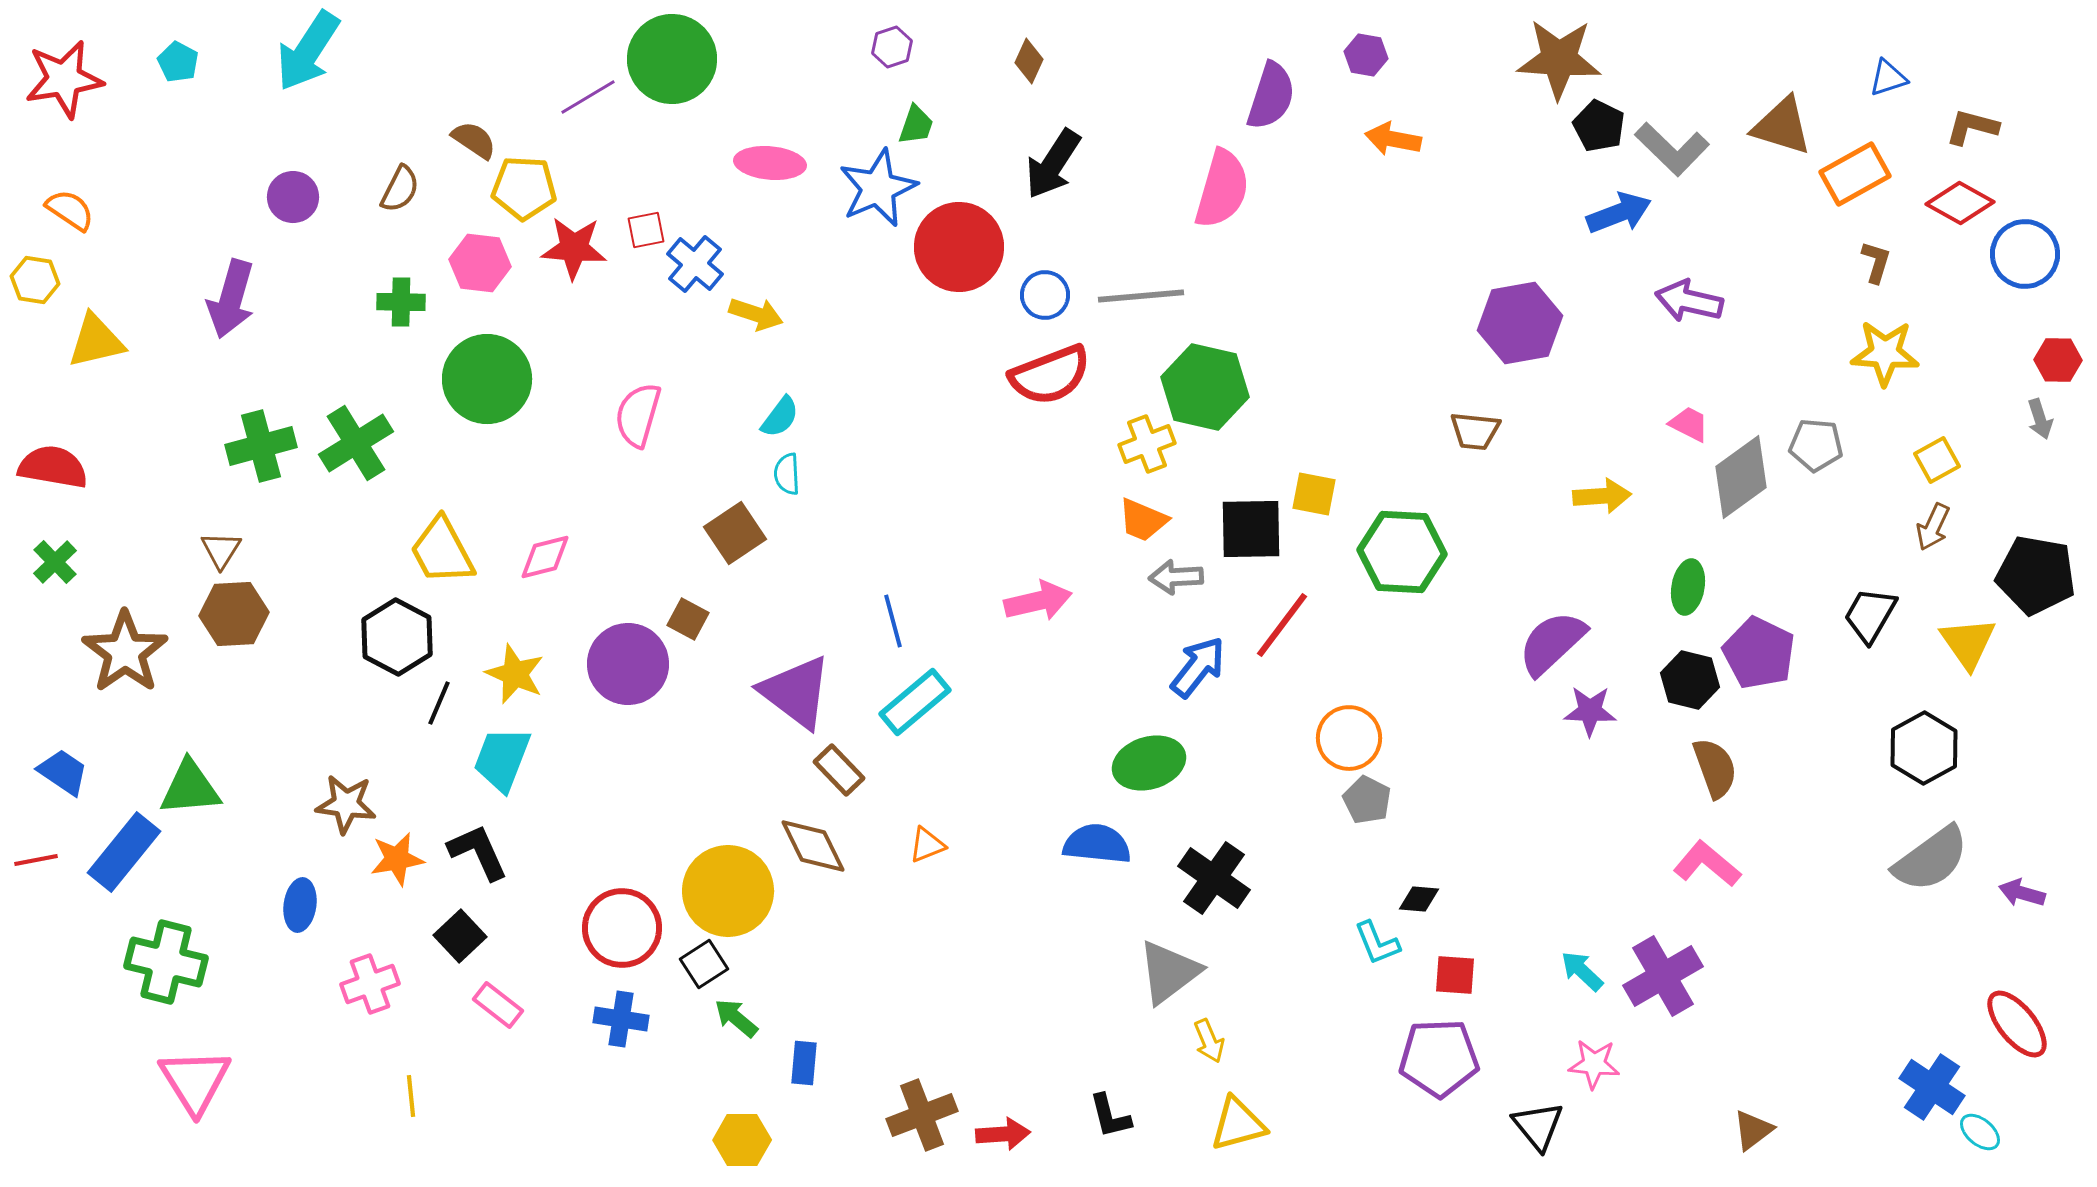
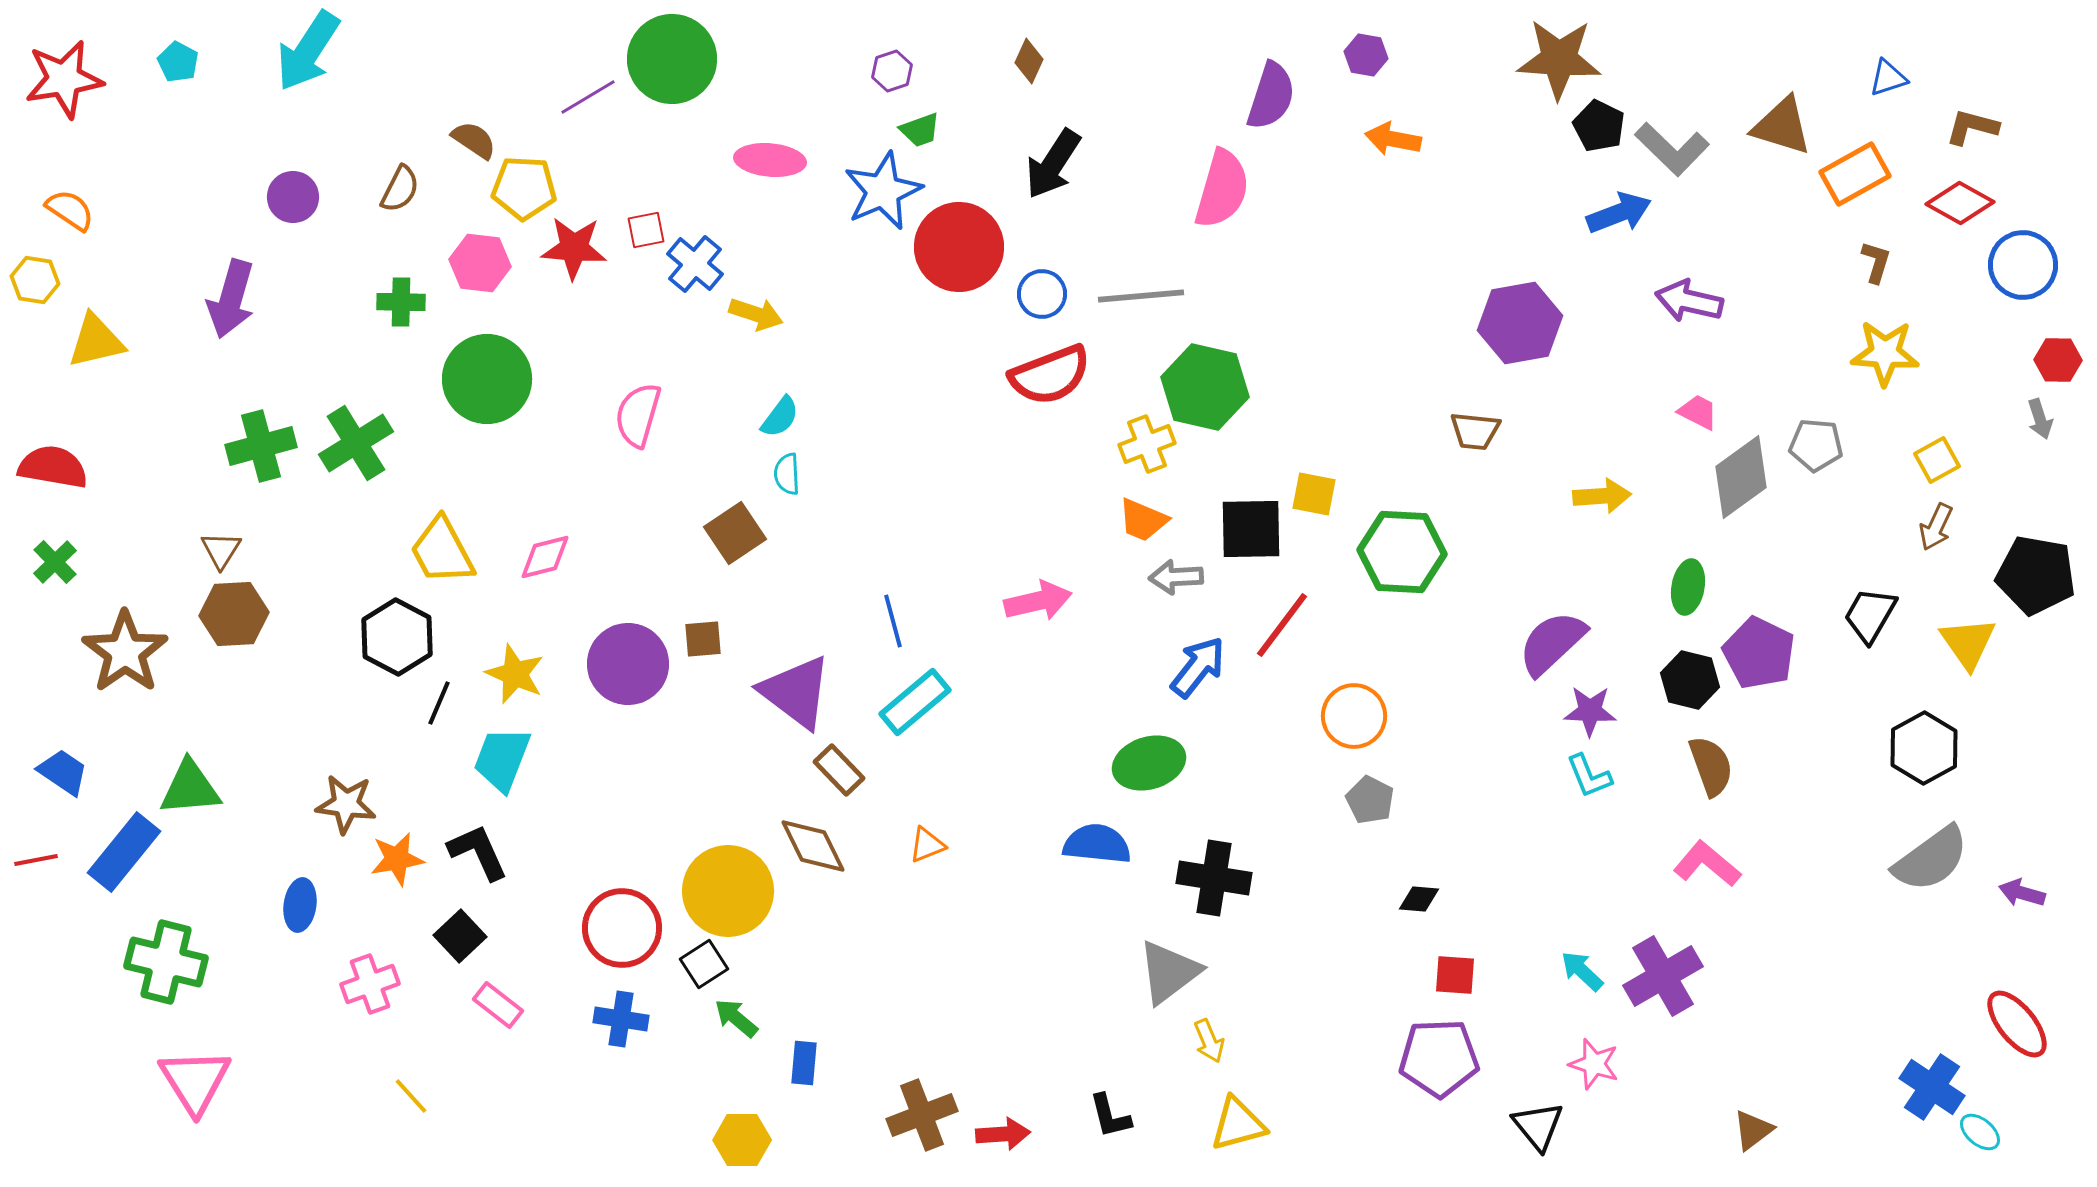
purple hexagon at (892, 47): moved 24 px down
green trapezoid at (916, 125): moved 4 px right, 5 px down; rotated 51 degrees clockwise
pink ellipse at (770, 163): moved 3 px up
blue star at (878, 188): moved 5 px right, 3 px down
blue circle at (2025, 254): moved 2 px left, 11 px down
blue circle at (1045, 295): moved 3 px left, 1 px up
pink trapezoid at (1689, 424): moved 9 px right, 12 px up
brown arrow at (1933, 527): moved 3 px right
brown square at (688, 619): moved 15 px right, 20 px down; rotated 33 degrees counterclockwise
orange circle at (1349, 738): moved 5 px right, 22 px up
brown semicircle at (1715, 768): moved 4 px left, 2 px up
gray pentagon at (1367, 800): moved 3 px right
black cross at (1214, 878): rotated 26 degrees counterclockwise
cyan L-shape at (1377, 943): moved 212 px right, 167 px up
pink star at (1594, 1064): rotated 12 degrees clockwise
yellow line at (411, 1096): rotated 36 degrees counterclockwise
